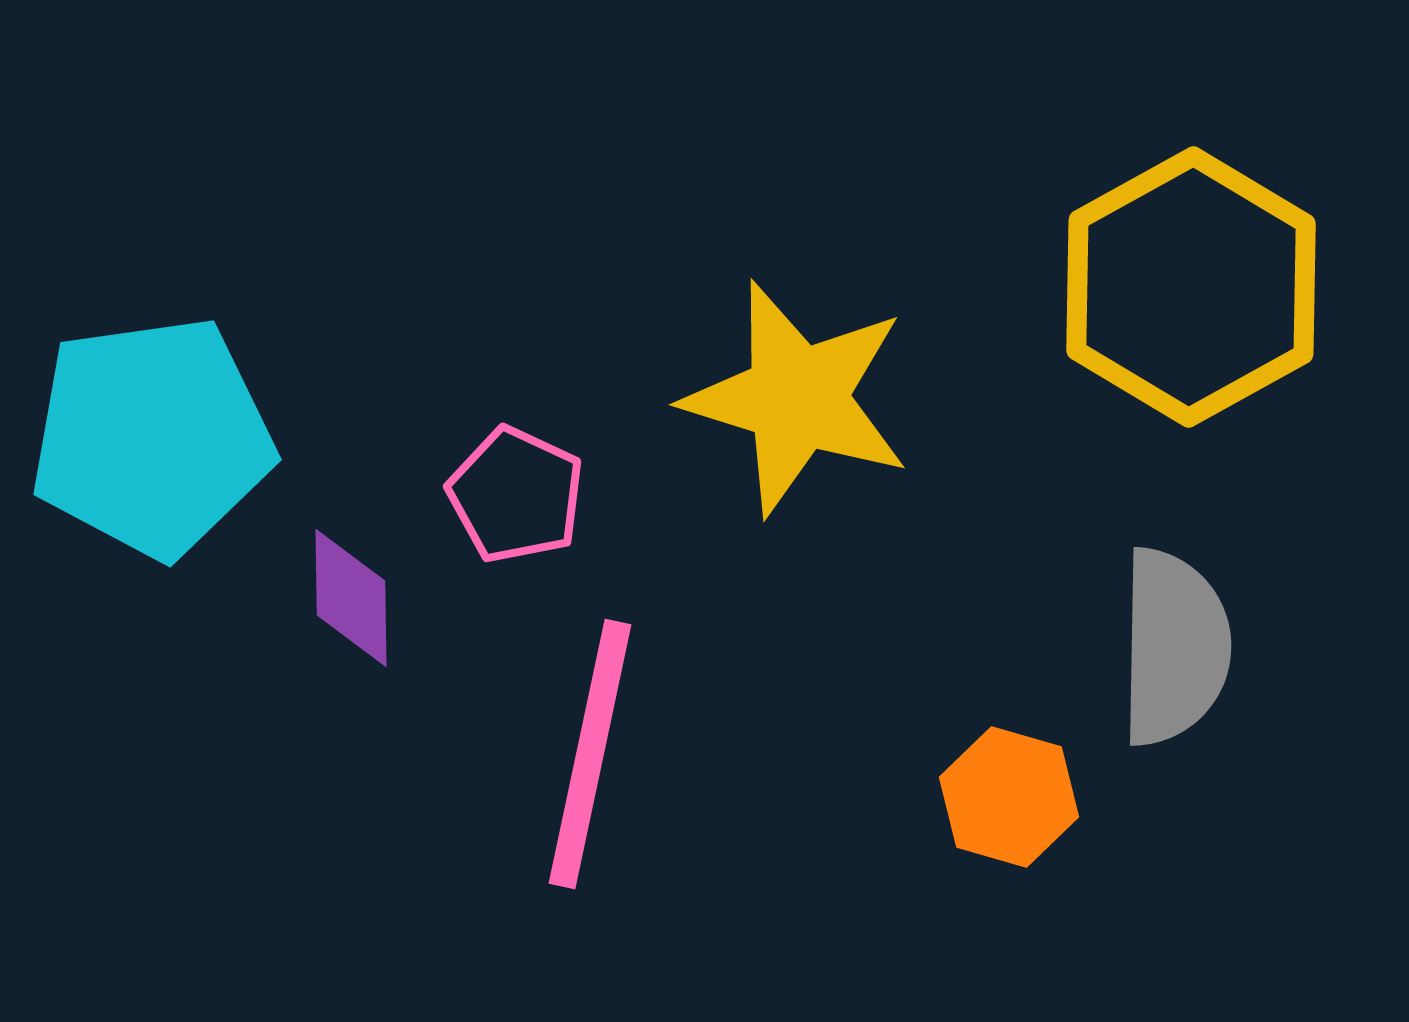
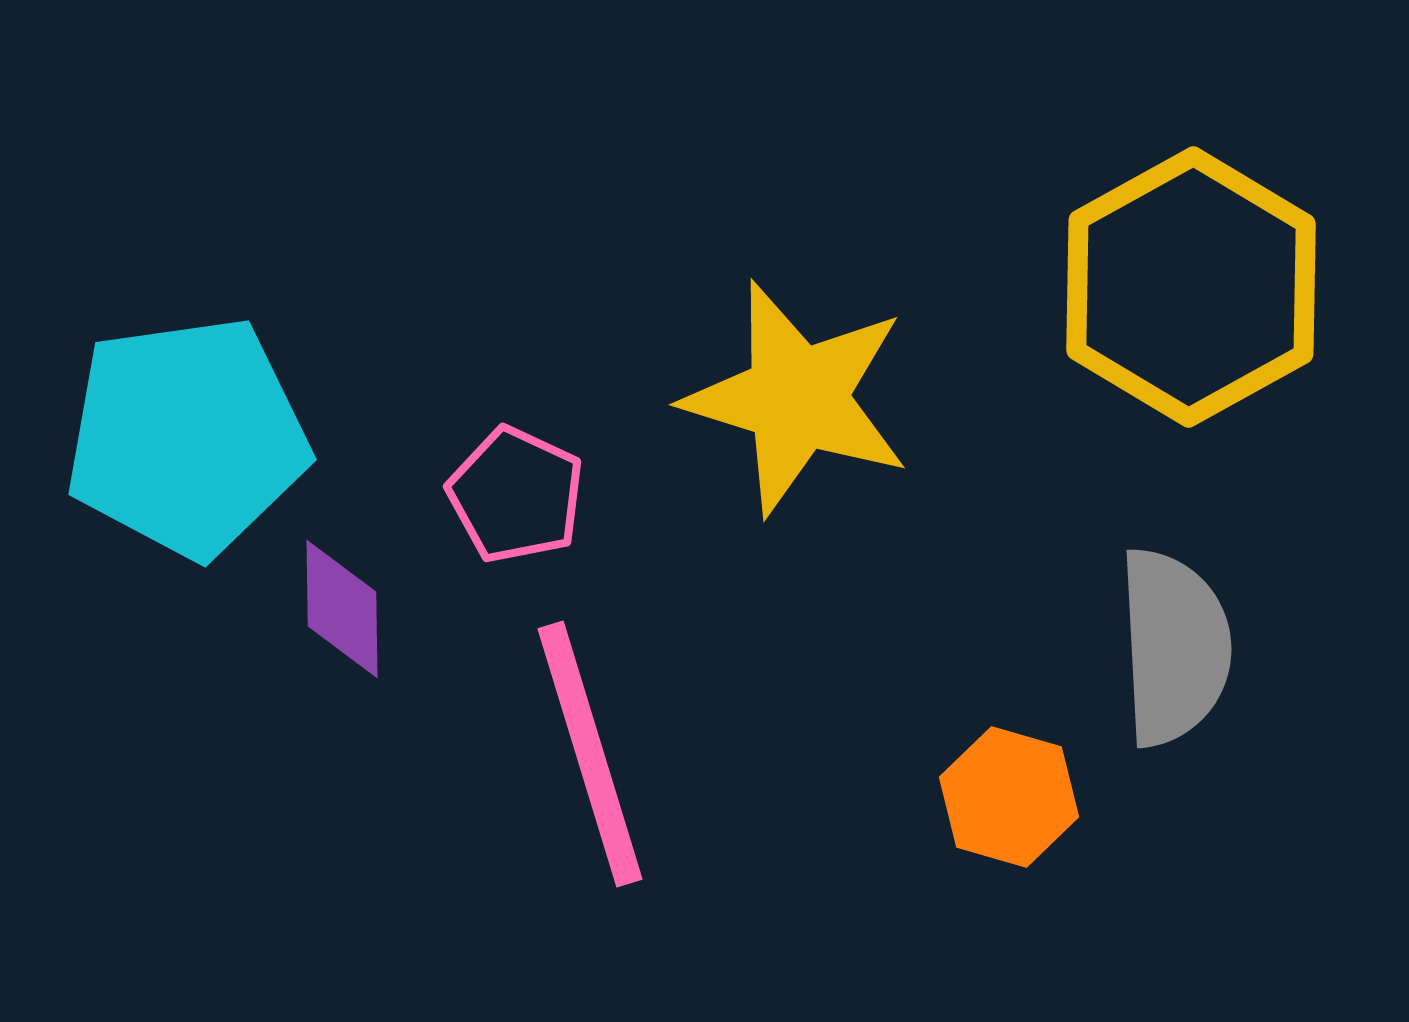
cyan pentagon: moved 35 px right
purple diamond: moved 9 px left, 11 px down
gray semicircle: rotated 4 degrees counterclockwise
pink line: rotated 29 degrees counterclockwise
